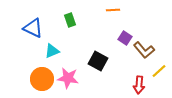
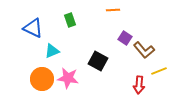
yellow line: rotated 21 degrees clockwise
